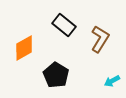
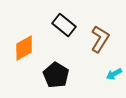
cyan arrow: moved 2 px right, 7 px up
